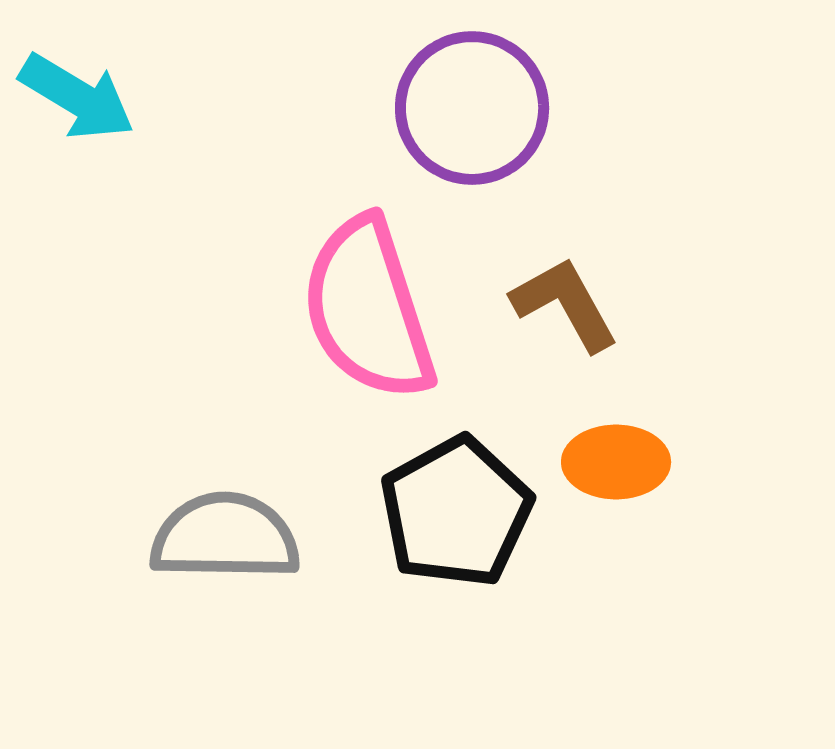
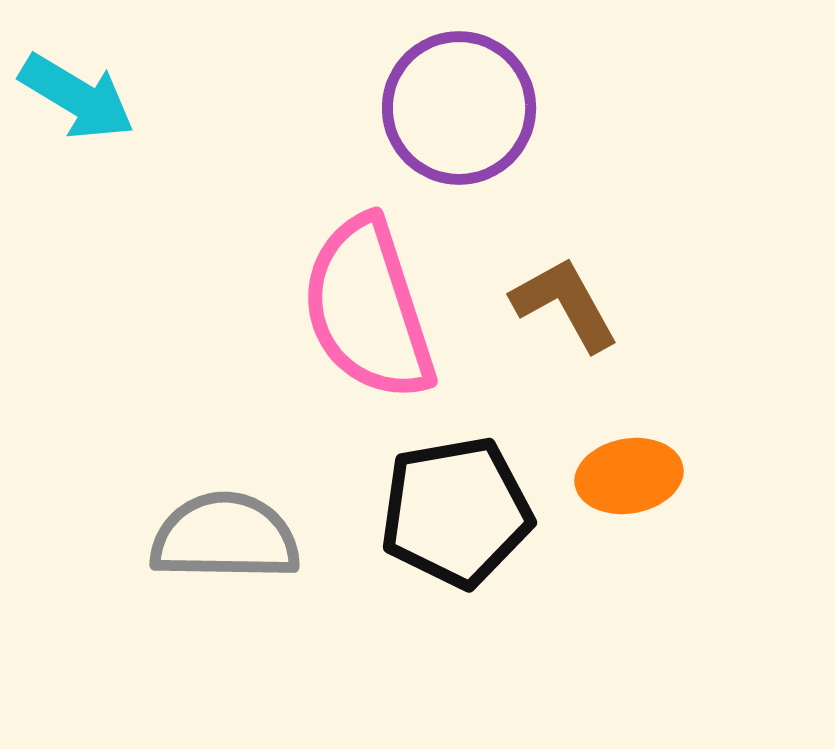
purple circle: moved 13 px left
orange ellipse: moved 13 px right, 14 px down; rotated 10 degrees counterclockwise
black pentagon: rotated 19 degrees clockwise
